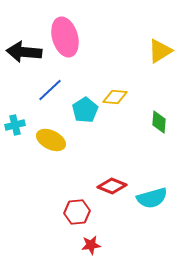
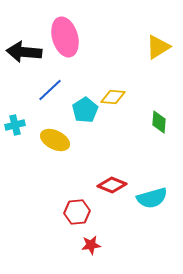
yellow triangle: moved 2 px left, 4 px up
yellow diamond: moved 2 px left
yellow ellipse: moved 4 px right
red diamond: moved 1 px up
